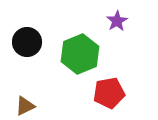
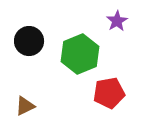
black circle: moved 2 px right, 1 px up
